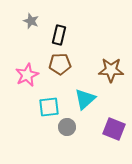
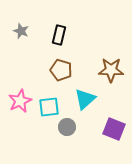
gray star: moved 10 px left, 10 px down
brown pentagon: moved 1 px right, 6 px down; rotated 20 degrees clockwise
pink star: moved 7 px left, 26 px down
